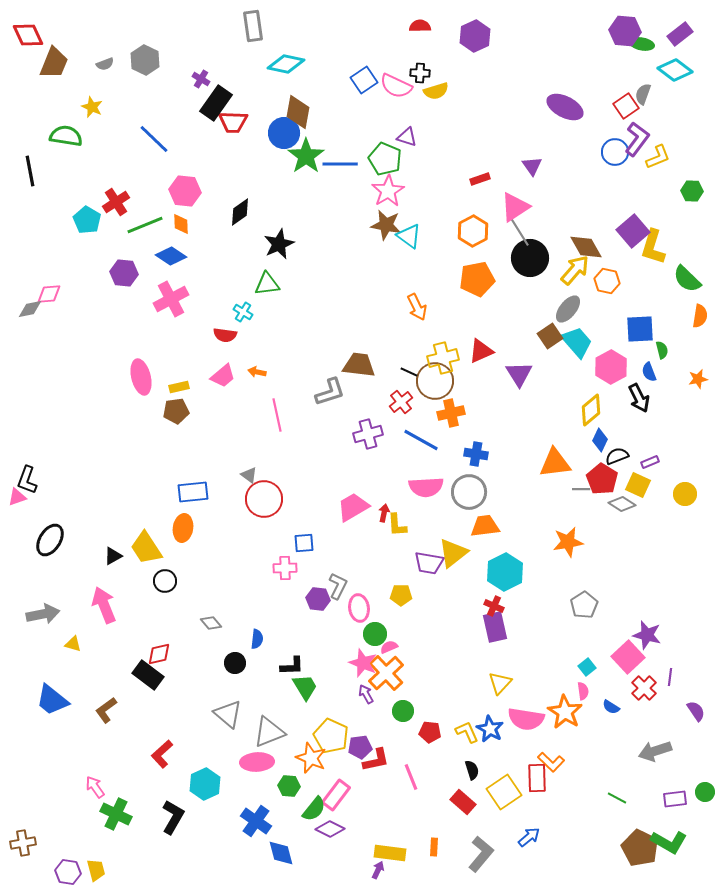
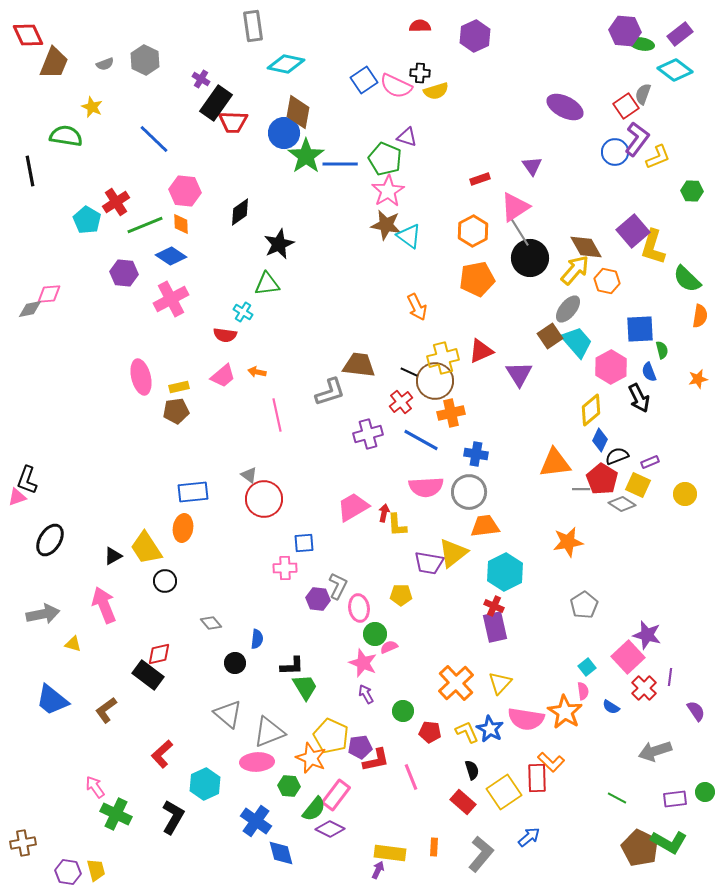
orange cross at (386, 673): moved 70 px right, 10 px down
